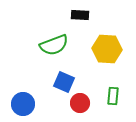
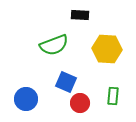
blue square: moved 2 px right
blue circle: moved 3 px right, 5 px up
